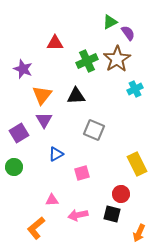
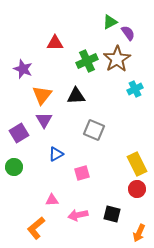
red circle: moved 16 px right, 5 px up
